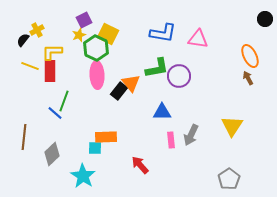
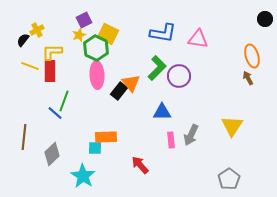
orange ellipse: moved 2 px right; rotated 10 degrees clockwise
green L-shape: rotated 35 degrees counterclockwise
